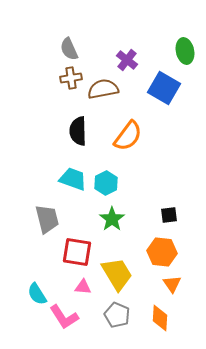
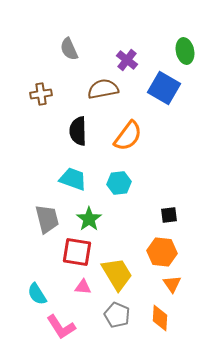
brown cross: moved 30 px left, 16 px down
cyan hexagon: moved 13 px right; rotated 20 degrees clockwise
green star: moved 23 px left
pink L-shape: moved 3 px left, 10 px down
